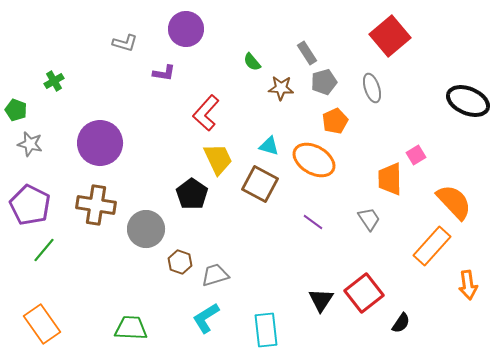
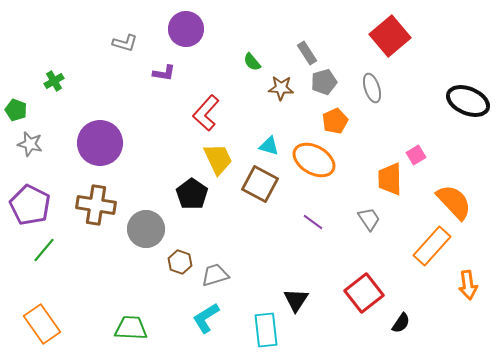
black triangle at (321, 300): moved 25 px left
